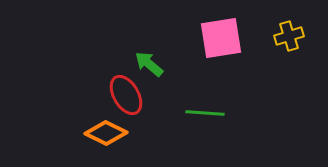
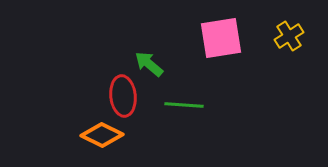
yellow cross: rotated 16 degrees counterclockwise
red ellipse: moved 3 px left, 1 px down; rotated 24 degrees clockwise
green line: moved 21 px left, 8 px up
orange diamond: moved 4 px left, 2 px down
